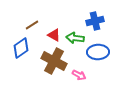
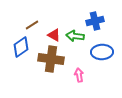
green arrow: moved 2 px up
blue diamond: moved 1 px up
blue ellipse: moved 4 px right
brown cross: moved 3 px left, 2 px up; rotated 20 degrees counterclockwise
pink arrow: rotated 128 degrees counterclockwise
